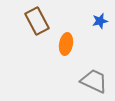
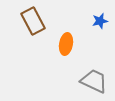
brown rectangle: moved 4 px left
